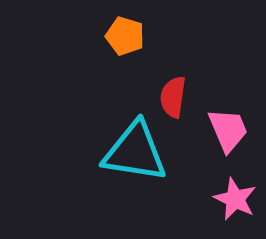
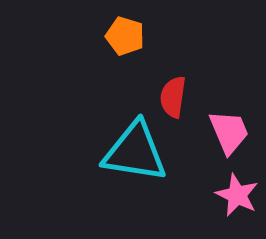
pink trapezoid: moved 1 px right, 2 px down
pink star: moved 2 px right, 4 px up
